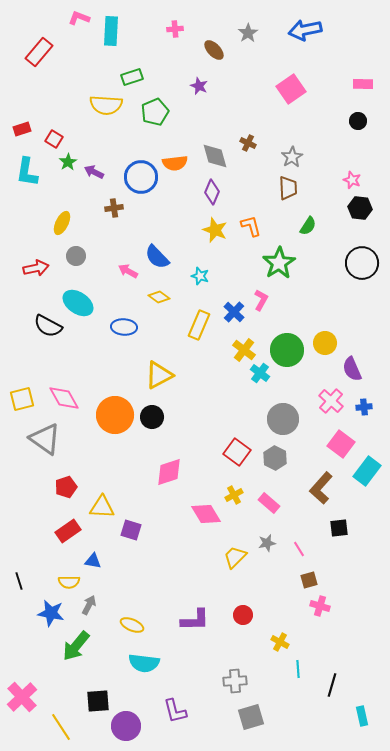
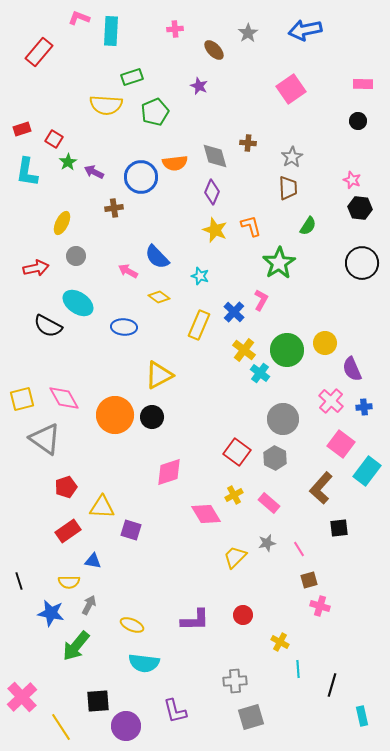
brown cross at (248, 143): rotated 21 degrees counterclockwise
